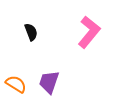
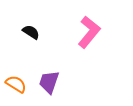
black semicircle: rotated 36 degrees counterclockwise
